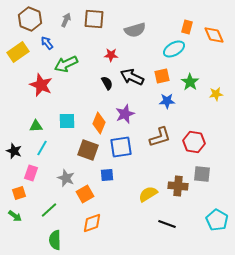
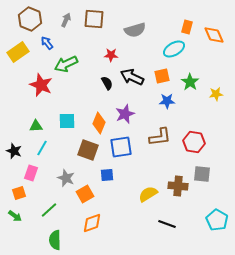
brown L-shape at (160, 137): rotated 10 degrees clockwise
